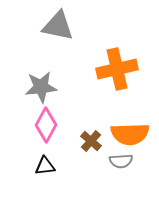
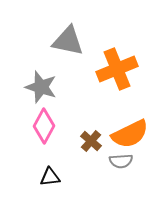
gray triangle: moved 10 px right, 15 px down
orange cross: rotated 9 degrees counterclockwise
gray star: rotated 24 degrees clockwise
pink diamond: moved 2 px left, 1 px down
orange semicircle: rotated 24 degrees counterclockwise
black triangle: moved 5 px right, 11 px down
